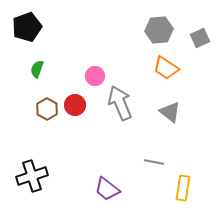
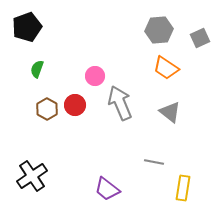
black cross: rotated 16 degrees counterclockwise
